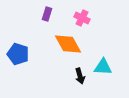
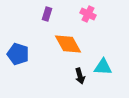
pink cross: moved 6 px right, 4 px up
